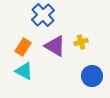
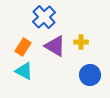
blue cross: moved 1 px right, 2 px down
yellow cross: rotated 16 degrees clockwise
blue circle: moved 2 px left, 1 px up
